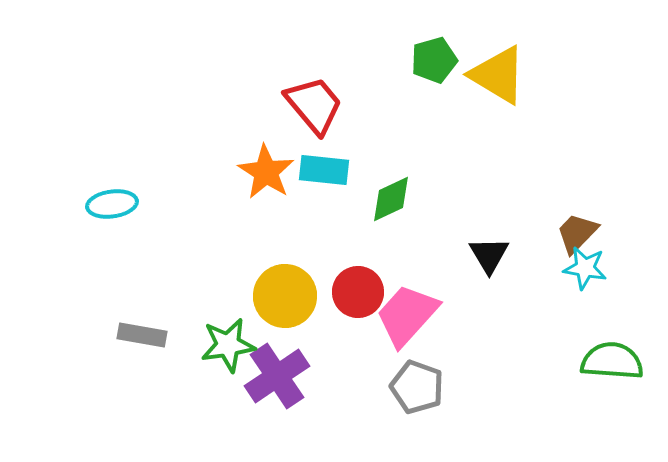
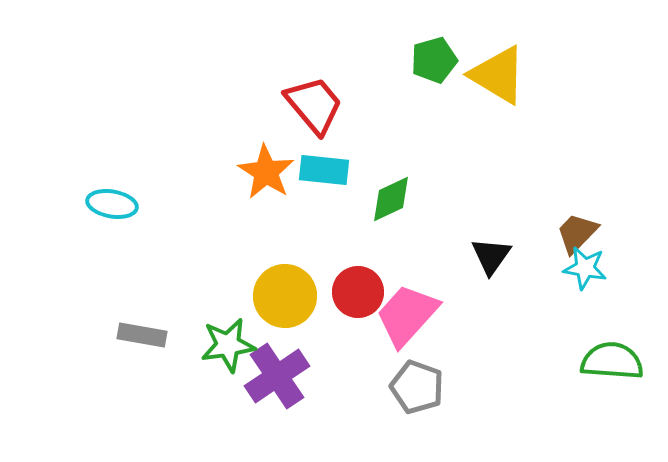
cyan ellipse: rotated 18 degrees clockwise
black triangle: moved 2 px right, 1 px down; rotated 6 degrees clockwise
